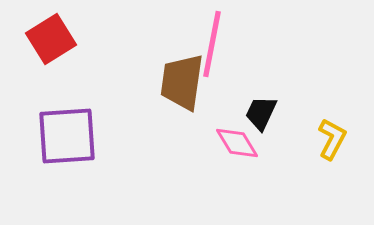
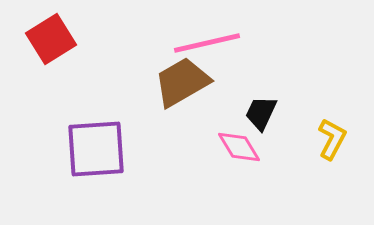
pink line: moved 5 px left, 1 px up; rotated 66 degrees clockwise
brown trapezoid: rotated 52 degrees clockwise
purple square: moved 29 px right, 13 px down
pink diamond: moved 2 px right, 4 px down
